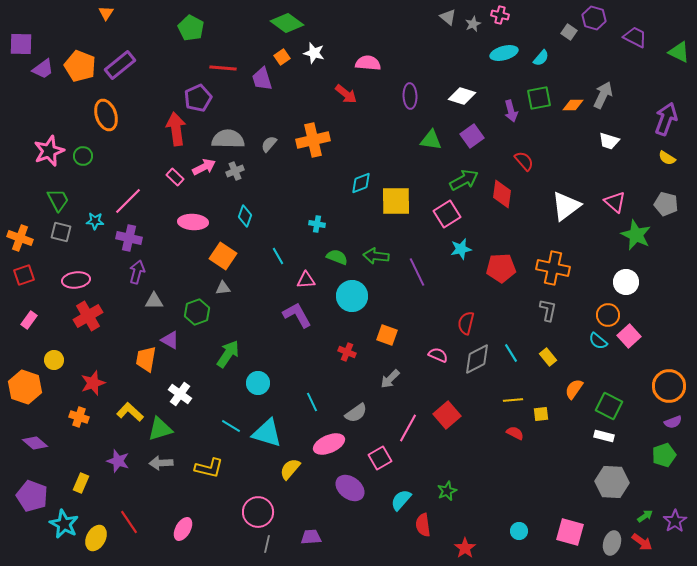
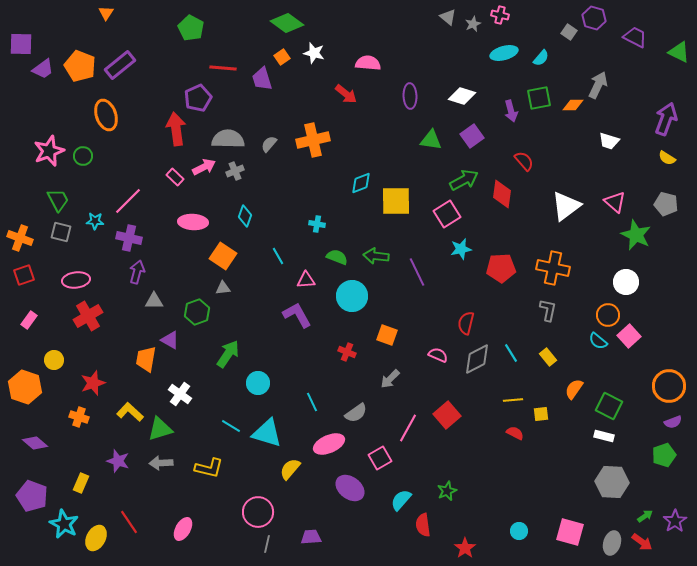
gray arrow at (603, 95): moved 5 px left, 10 px up
